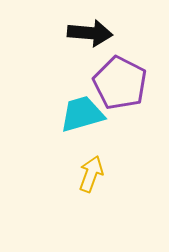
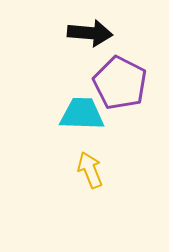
cyan trapezoid: rotated 18 degrees clockwise
yellow arrow: moved 1 px left, 4 px up; rotated 42 degrees counterclockwise
